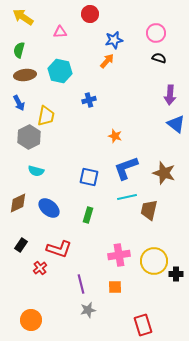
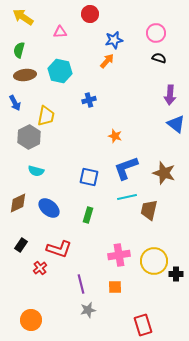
blue arrow: moved 4 px left
